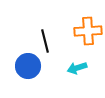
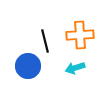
orange cross: moved 8 px left, 4 px down
cyan arrow: moved 2 px left
